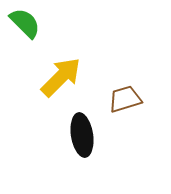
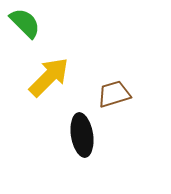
yellow arrow: moved 12 px left
brown trapezoid: moved 11 px left, 5 px up
